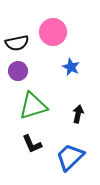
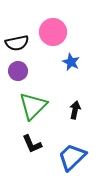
blue star: moved 5 px up
green triangle: rotated 28 degrees counterclockwise
black arrow: moved 3 px left, 4 px up
blue trapezoid: moved 2 px right
